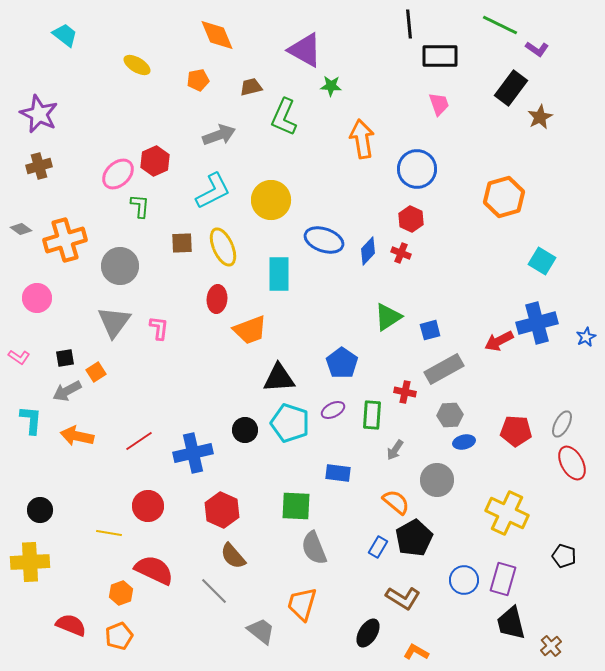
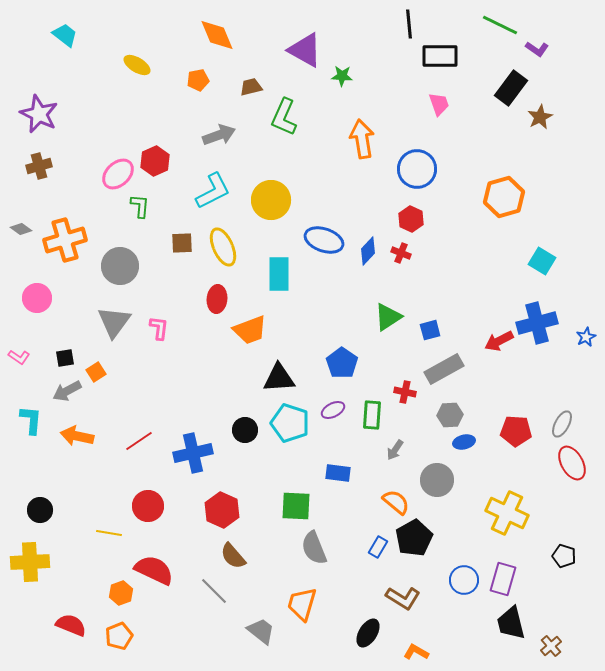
green star at (331, 86): moved 11 px right, 10 px up
